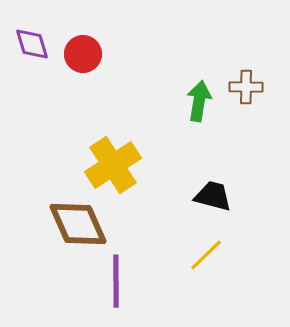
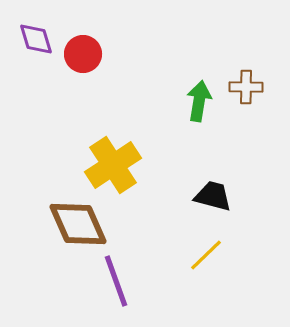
purple diamond: moved 4 px right, 5 px up
purple line: rotated 20 degrees counterclockwise
